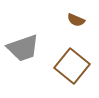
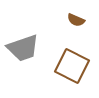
brown square: rotated 12 degrees counterclockwise
